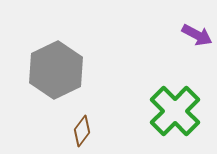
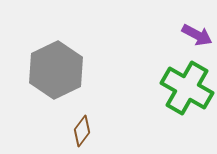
green cross: moved 12 px right, 23 px up; rotated 15 degrees counterclockwise
